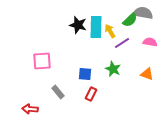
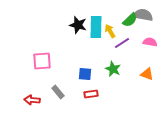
gray semicircle: moved 2 px down
red rectangle: rotated 56 degrees clockwise
red arrow: moved 2 px right, 9 px up
